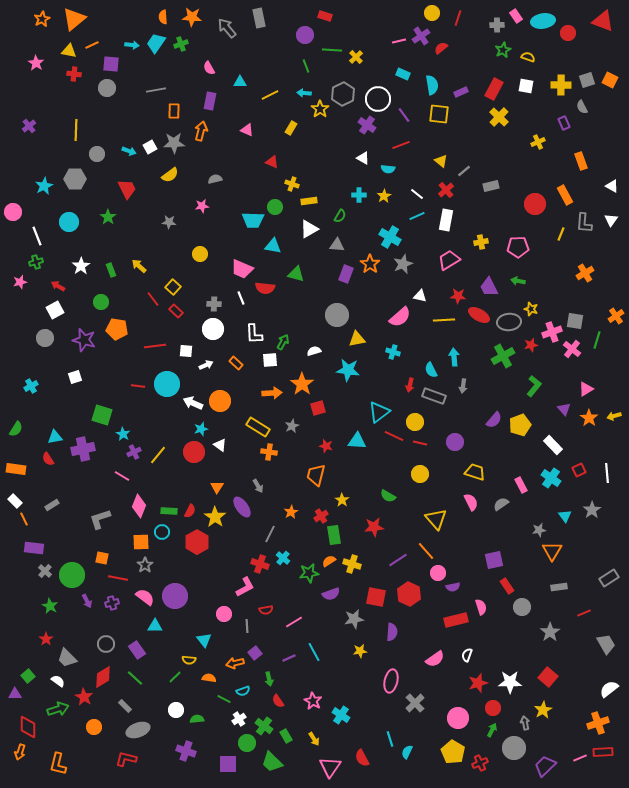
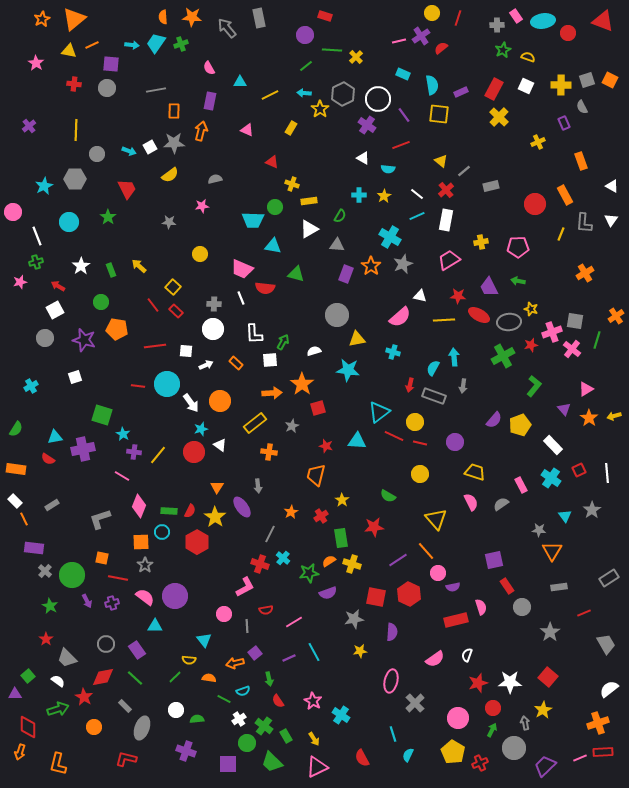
green line at (306, 66): rotated 72 degrees clockwise
red cross at (74, 74): moved 10 px down
white square at (526, 86): rotated 14 degrees clockwise
orange star at (370, 264): moved 1 px right, 2 px down
red line at (153, 299): moved 6 px down
cyan semicircle at (431, 370): moved 2 px right, 2 px up; rotated 56 degrees clockwise
white arrow at (193, 403): moved 2 px left; rotated 150 degrees counterclockwise
yellow rectangle at (258, 427): moved 3 px left, 4 px up; rotated 70 degrees counterclockwise
purple cross at (134, 452): rotated 32 degrees clockwise
red semicircle at (48, 459): rotated 24 degrees counterclockwise
gray arrow at (258, 486): rotated 24 degrees clockwise
gray star at (539, 530): rotated 16 degrees clockwise
green rectangle at (334, 535): moved 7 px right, 3 px down
purple semicircle at (331, 594): moved 3 px left, 1 px up
red diamond at (103, 677): rotated 20 degrees clockwise
gray ellipse at (138, 730): moved 4 px right, 2 px up; rotated 50 degrees counterclockwise
cyan line at (390, 739): moved 3 px right, 5 px up
cyan semicircle at (407, 752): moved 1 px right, 3 px down
pink triangle at (330, 767): moved 13 px left; rotated 30 degrees clockwise
